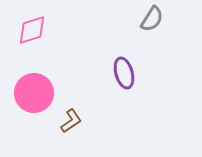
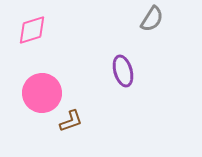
purple ellipse: moved 1 px left, 2 px up
pink circle: moved 8 px right
brown L-shape: rotated 15 degrees clockwise
